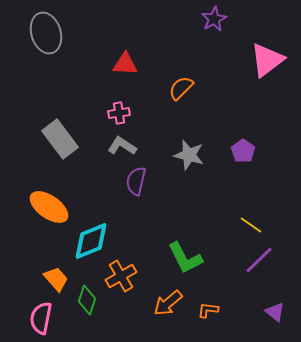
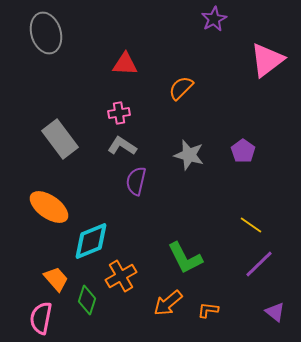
purple line: moved 4 px down
